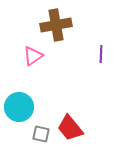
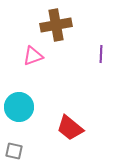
pink triangle: rotated 15 degrees clockwise
red trapezoid: rotated 12 degrees counterclockwise
gray square: moved 27 px left, 17 px down
